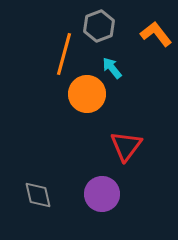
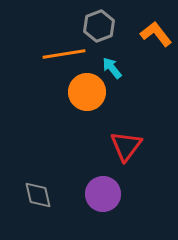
orange line: rotated 66 degrees clockwise
orange circle: moved 2 px up
purple circle: moved 1 px right
